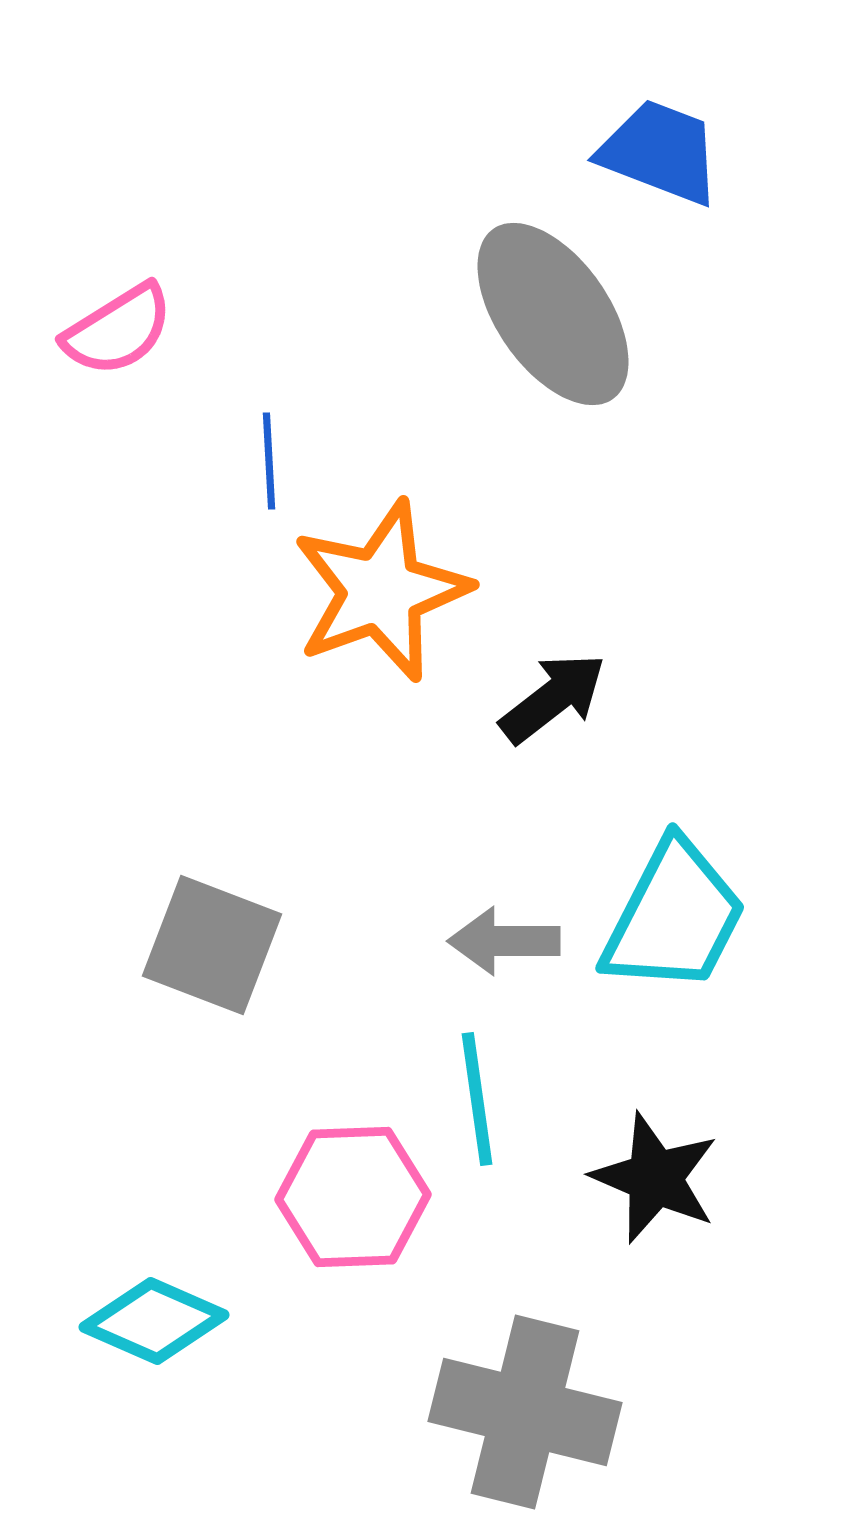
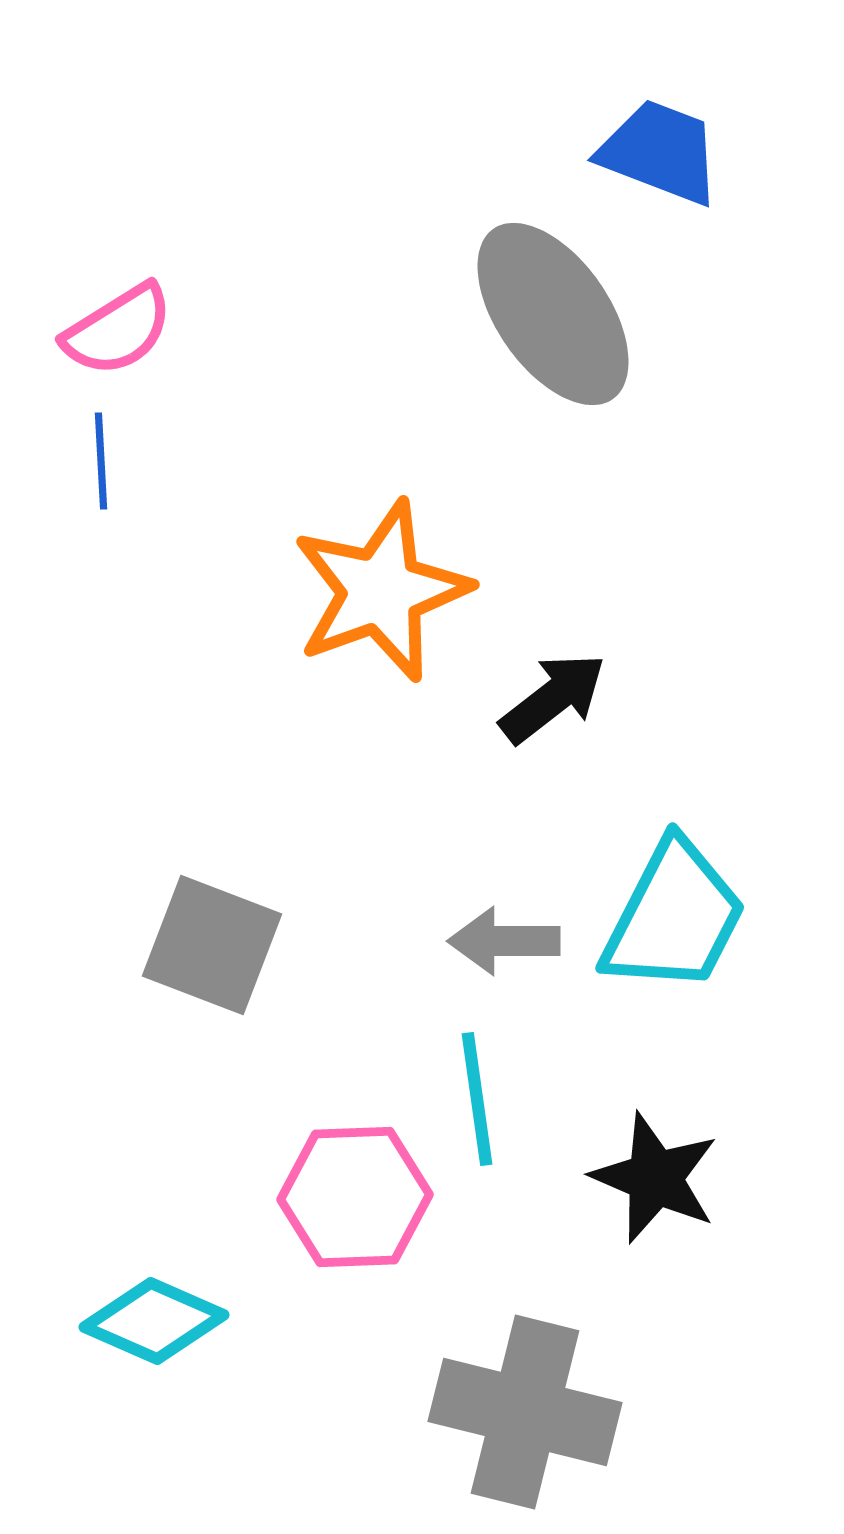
blue line: moved 168 px left
pink hexagon: moved 2 px right
